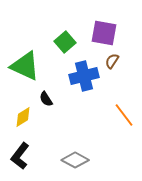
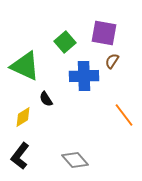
blue cross: rotated 12 degrees clockwise
gray diamond: rotated 20 degrees clockwise
